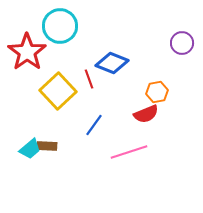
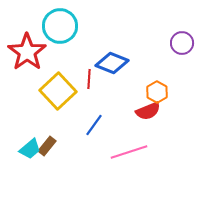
red line: rotated 24 degrees clockwise
orange hexagon: rotated 20 degrees counterclockwise
red semicircle: moved 2 px right, 3 px up
brown rectangle: rotated 54 degrees counterclockwise
